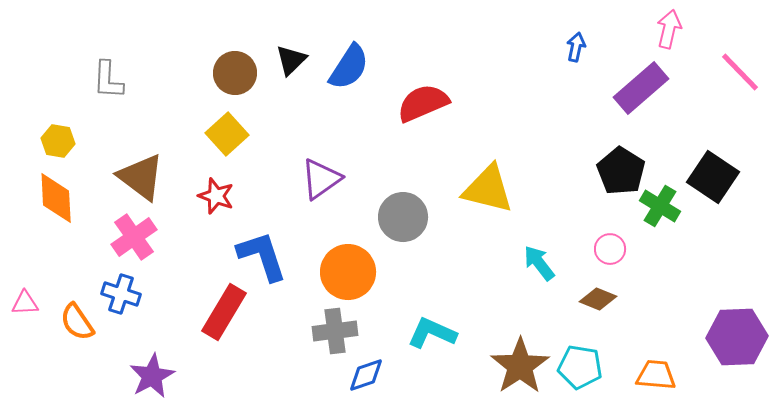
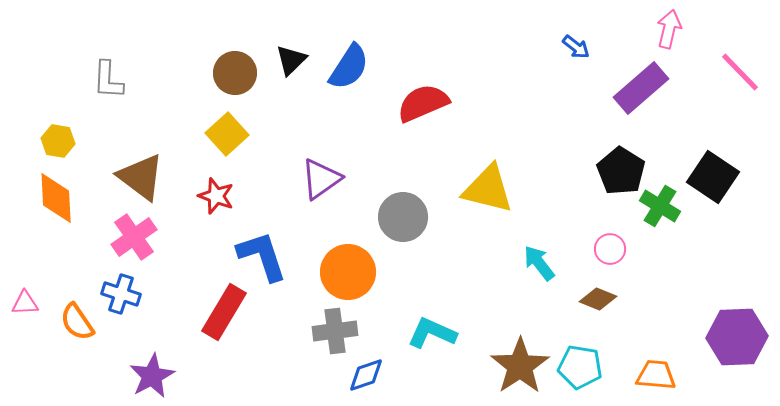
blue arrow: rotated 116 degrees clockwise
